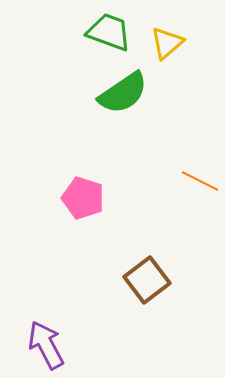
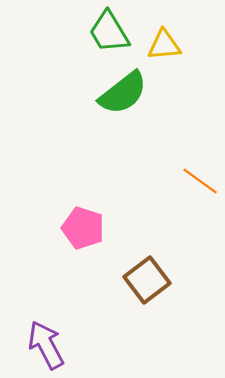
green trapezoid: rotated 141 degrees counterclockwise
yellow triangle: moved 3 px left, 2 px down; rotated 36 degrees clockwise
green semicircle: rotated 4 degrees counterclockwise
orange line: rotated 9 degrees clockwise
pink pentagon: moved 30 px down
